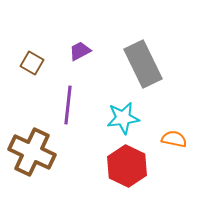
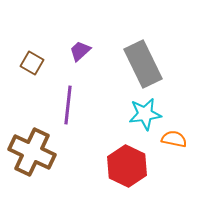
purple trapezoid: rotated 15 degrees counterclockwise
cyan star: moved 22 px right, 4 px up
